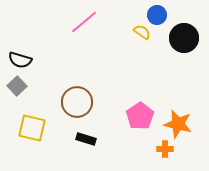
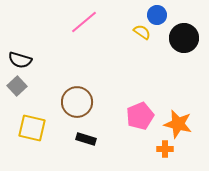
pink pentagon: rotated 12 degrees clockwise
